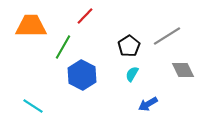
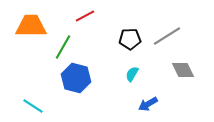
red line: rotated 18 degrees clockwise
black pentagon: moved 1 px right, 7 px up; rotated 30 degrees clockwise
blue hexagon: moved 6 px left, 3 px down; rotated 12 degrees counterclockwise
